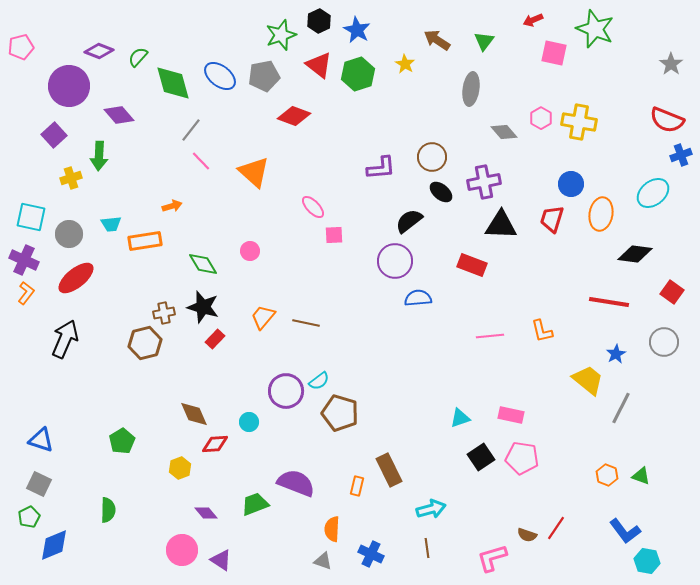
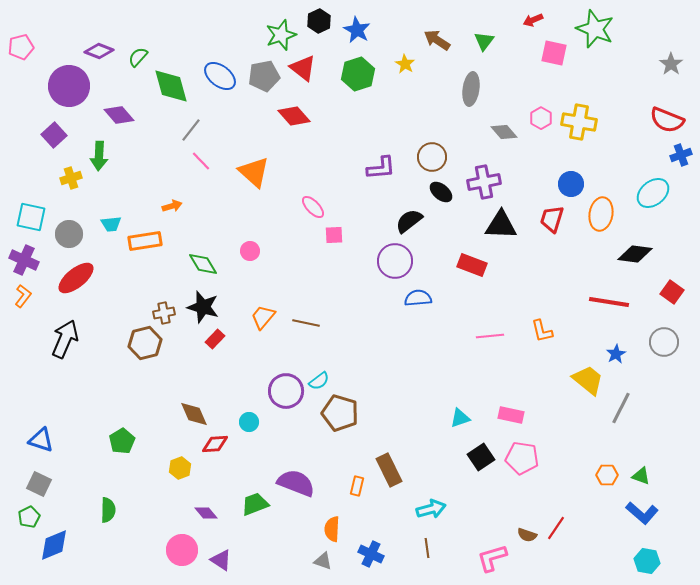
red triangle at (319, 65): moved 16 px left, 3 px down
green diamond at (173, 83): moved 2 px left, 3 px down
red diamond at (294, 116): rotated 28 degrees clockwise
orange L-shape at (26, 293): moved 3 px left, 3 px down
orange hexagon at (607, 475): rotated 20 degrees counterclockwise
blue L-shape at (625, 531): moved 17 px right, 18 px up; rotated 12 degrees counterclockwise
